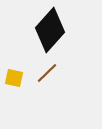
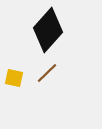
black diamond: moved 2 px left
